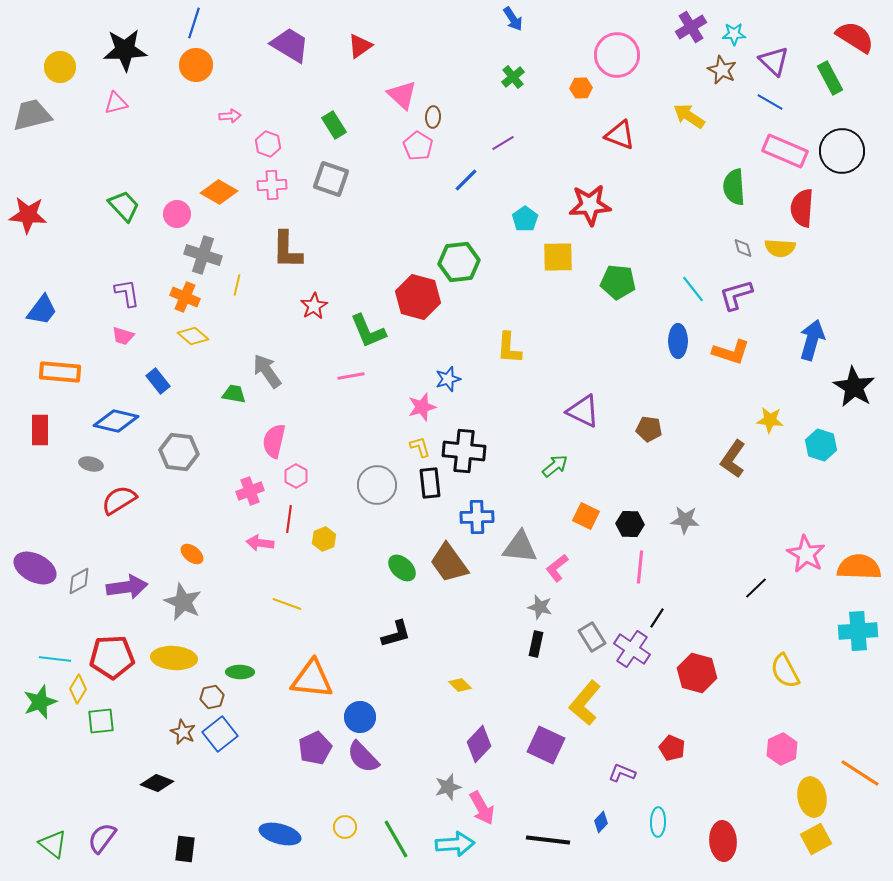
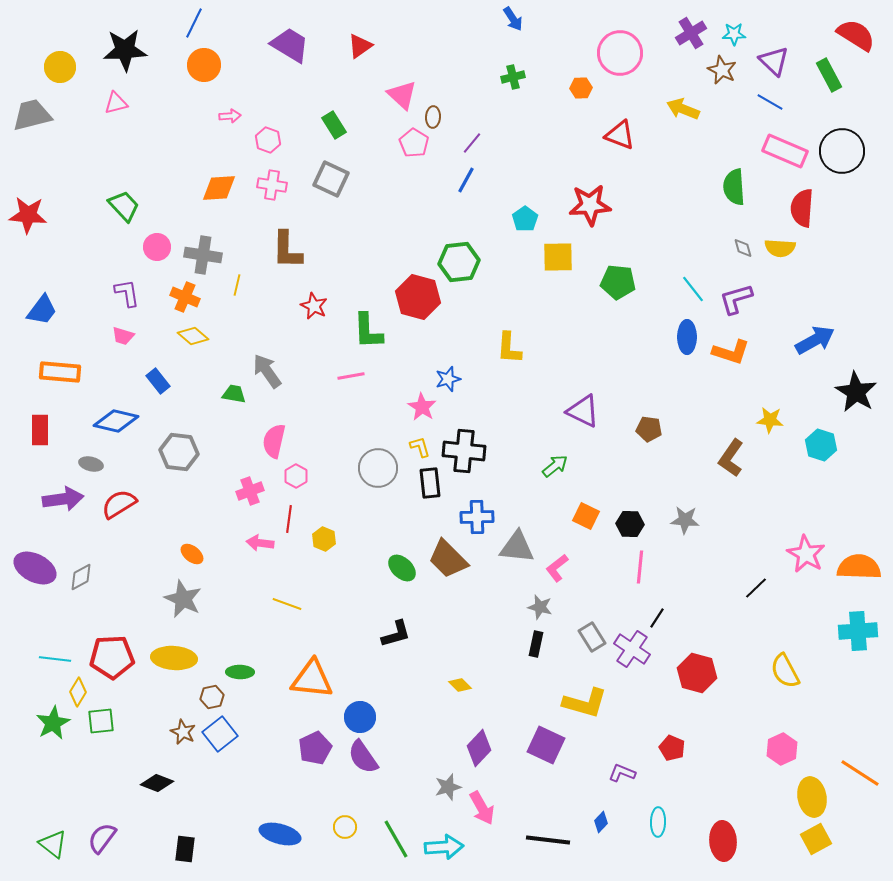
blue line at (194, 23): rotated 8 degrees clockwise
purple cross at (691, 27): moved 6 px down
red semicircle at (855, 37): moved 1 px right, 2 px up
pink circle at (617, 55): moved 3 px right, 2 px up
orange circle at (196, 65): moved 8 px right
green cross at (513, 77): rotated 25 degrees clockwise
green rectangle at (830, 78): moved 1 px left, 3 px up
yellow arrow at (689, 116): moved 6 px left, 7 px up; rotated 12 degrees counterclockwise
purple line at (503, 143): moved 31 px left; rotated 20 degrees counterclockwise
pink hexagon at (268, 144): moved 4 px up
pink pentagon at (418, 146): moved 4 px left, 3 px up
gray square at (331, 179): rotated 6 degrees clockwise
blue line at (466, 180): rotated 16 degrees counterclockwise
pink cross at (272, 185): rotated 12 degrees clockwise
orange diamond at (219, 192): moved 4 px up; rotated 33 degrees counterclockwise
pink circle at (177, 214): moved 20 px left, 33 px down
gray cross at (203, 255): rotated 9 degrees counterclockwise
purple L-shape at (736, 295): moved 4 px down
red star at (314, 306): rotated 16 degrees counterclockwise
green L-shape at (368, 331): rotated 21 degrees clockwise
blue arrow at (812, 340): moved 3 px right; rotated 45 degrees clockwise
blue ellipse at (678, 341): moved 9 px right, 4 px up
black star at (854, 387): moved 2 px right, 5 px down
pink star at (422, 407): rotated 24 degrees counterclockwise
brown L-shape at (733, 459): moved 2 px left, 1 px up
gray circle at (377, 485): moved 1 px right, 17 px up
red semicircle at (119, 500): moved 4 px down
yellow hexagon at (324, 539): rotated 15 degrees counterclockwise
gray triangle at (520, 547): moved 3 px left
brown trapezoid at (449, 563): moved 1 px left, 4 px up; rotated 9 degrees counterclockwise
gray diamond at (79, 581): moved 2 px right, 4 px up
purple arrow at (127, 587): moved 64 px left, 88 px up
gray star at (183, 602): moved 3 px up
yellow diamond at (78, 689): moved 3 px down
green star at (40, 702): moved 13 px right, 21 px down; rotated 8 degrees counterclockwise
yellow L-shape at (585, 703): rotated 114 degrees counterclockwise
purple diamond at (479, 744): moved 4 px down
purple semicircle at (363, 757): rotated 9 degrees clockwise
cyan arrow at (455, 844): moved 11 px left, 3 px down
